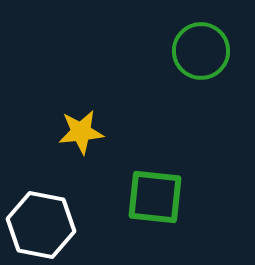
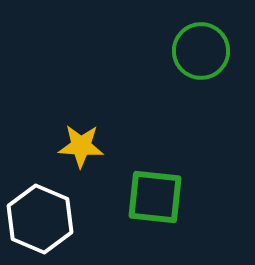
yellow star: moved 14 px down; rotated 9 degrees clockwise
white hexagon: moved 1 px left, 6 px up; rotated 12 degrees clockwise
